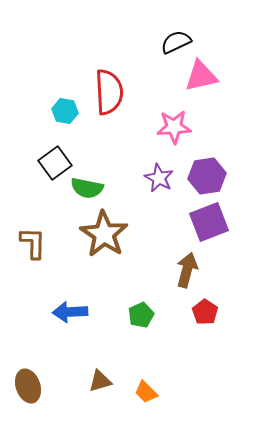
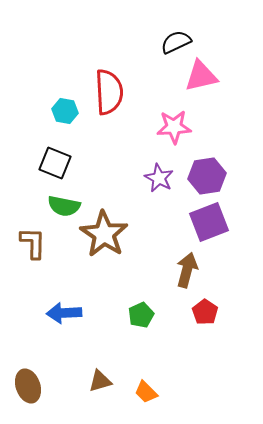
black square: rotated 32 degrees counterclockwise
green semicircle: moved 23 px left, 18 px down
blue arrow: moved 6 px left, 1 px down
